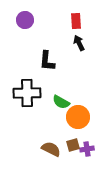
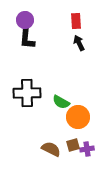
black L-shape: moved 20 px left, 22 px up
